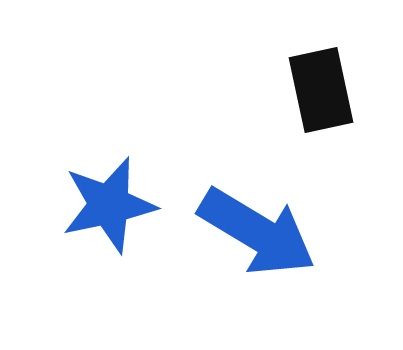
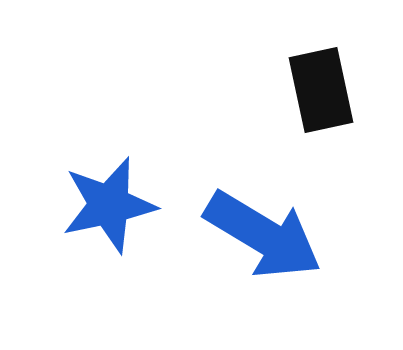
blue arrow: moved 6 px right, 3 px down
